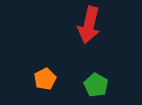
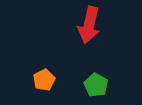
orange pentagon: moved 1 px left, 1 px down
